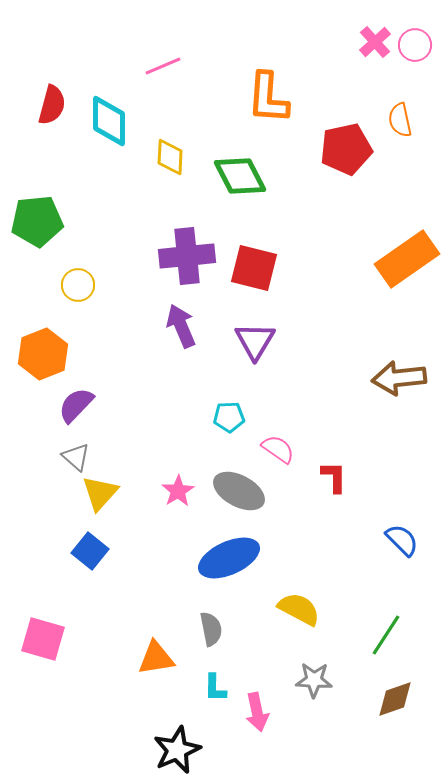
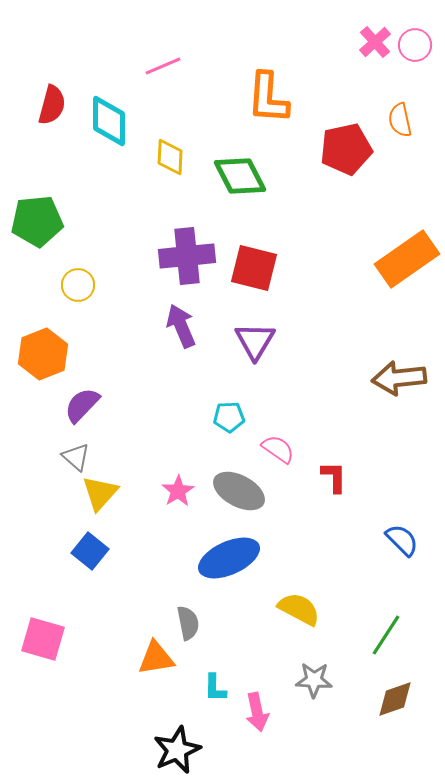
purple semicircle: moved 6 px right
gray semicircle: moved 23 px left, 6 px up
